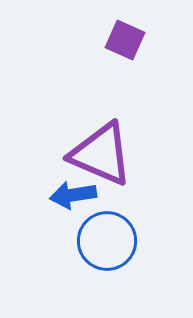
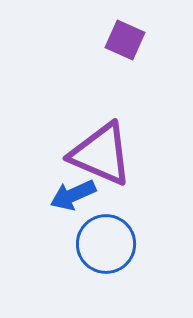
blue arrow: rotated 15 degrees counterclockwise
blue circle: moved 1 px left, 3 px down
